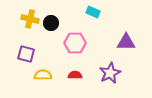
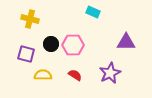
black circle: moved 21 px down
pink hexagon: moved 2 px left, 2 px down
red semicircle: rotated 32 degrees clockwise
